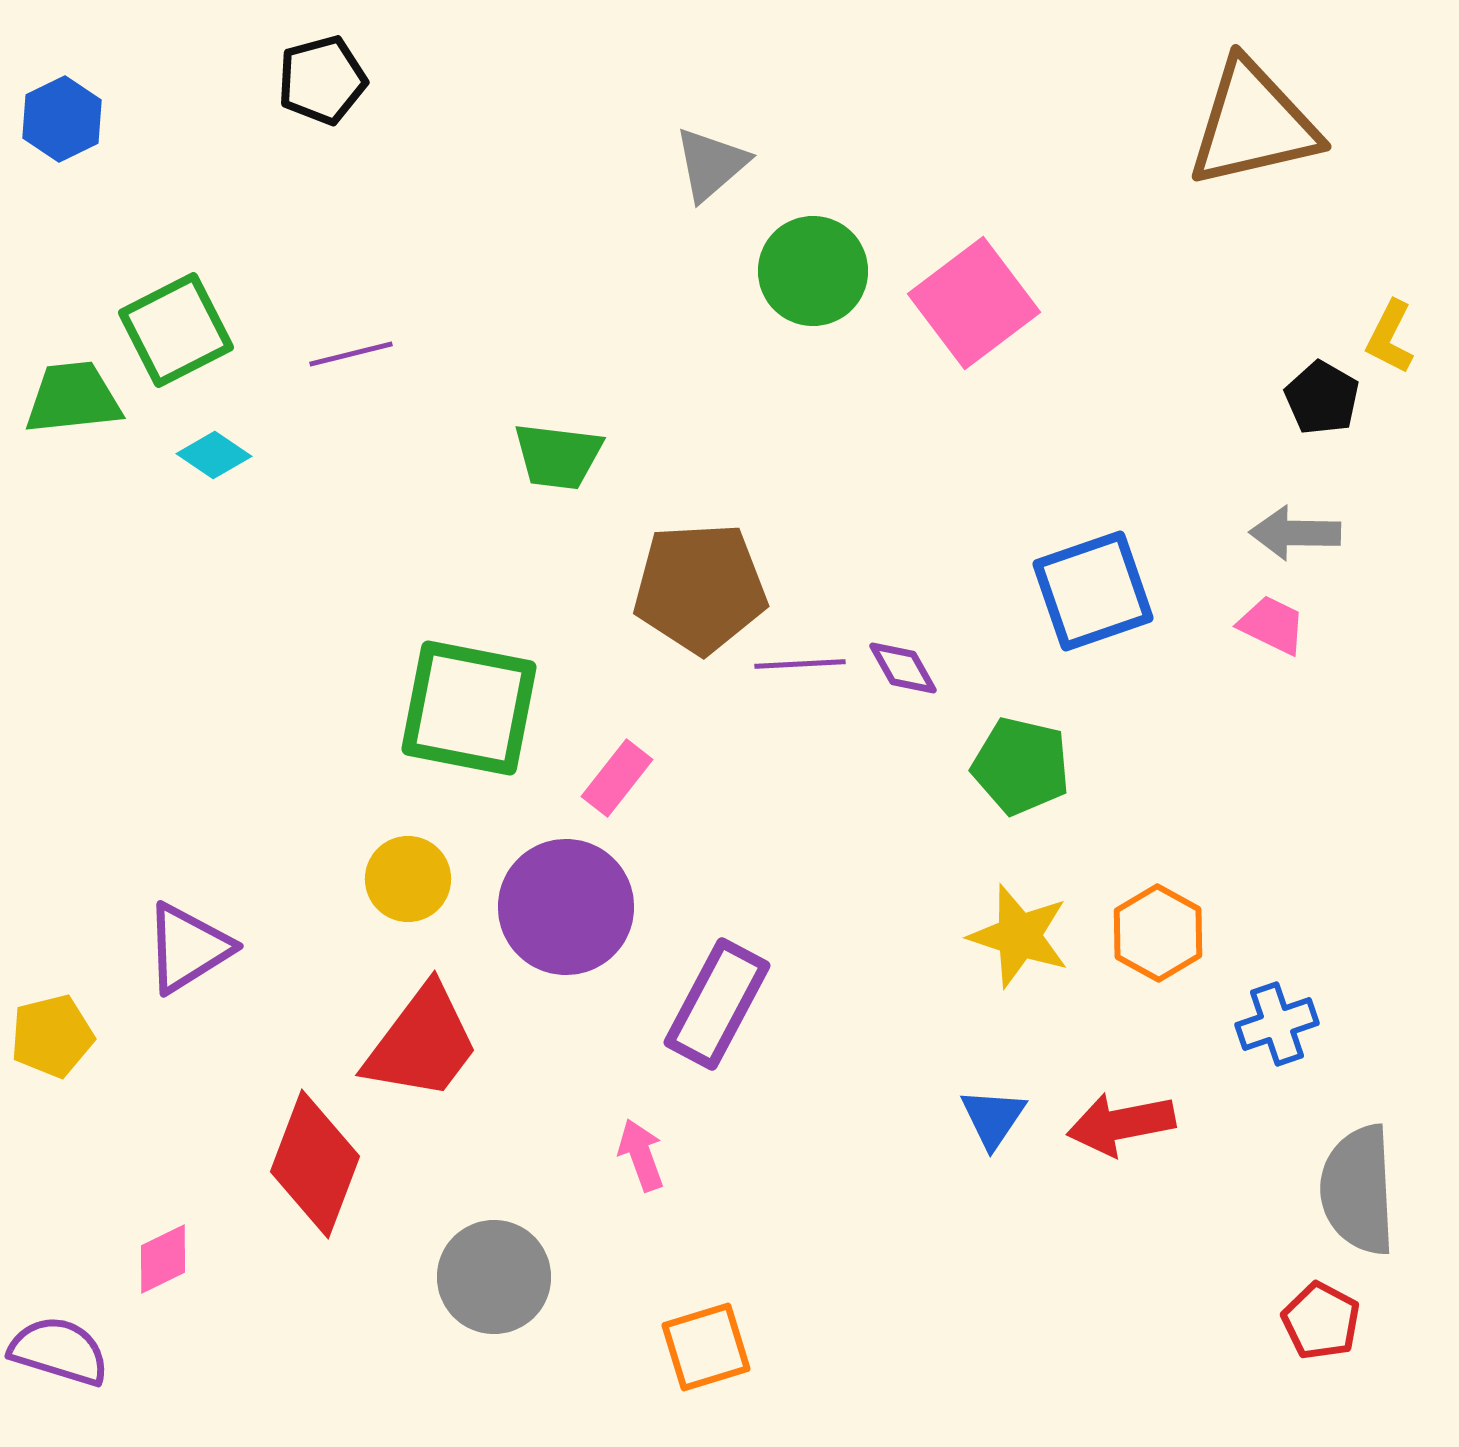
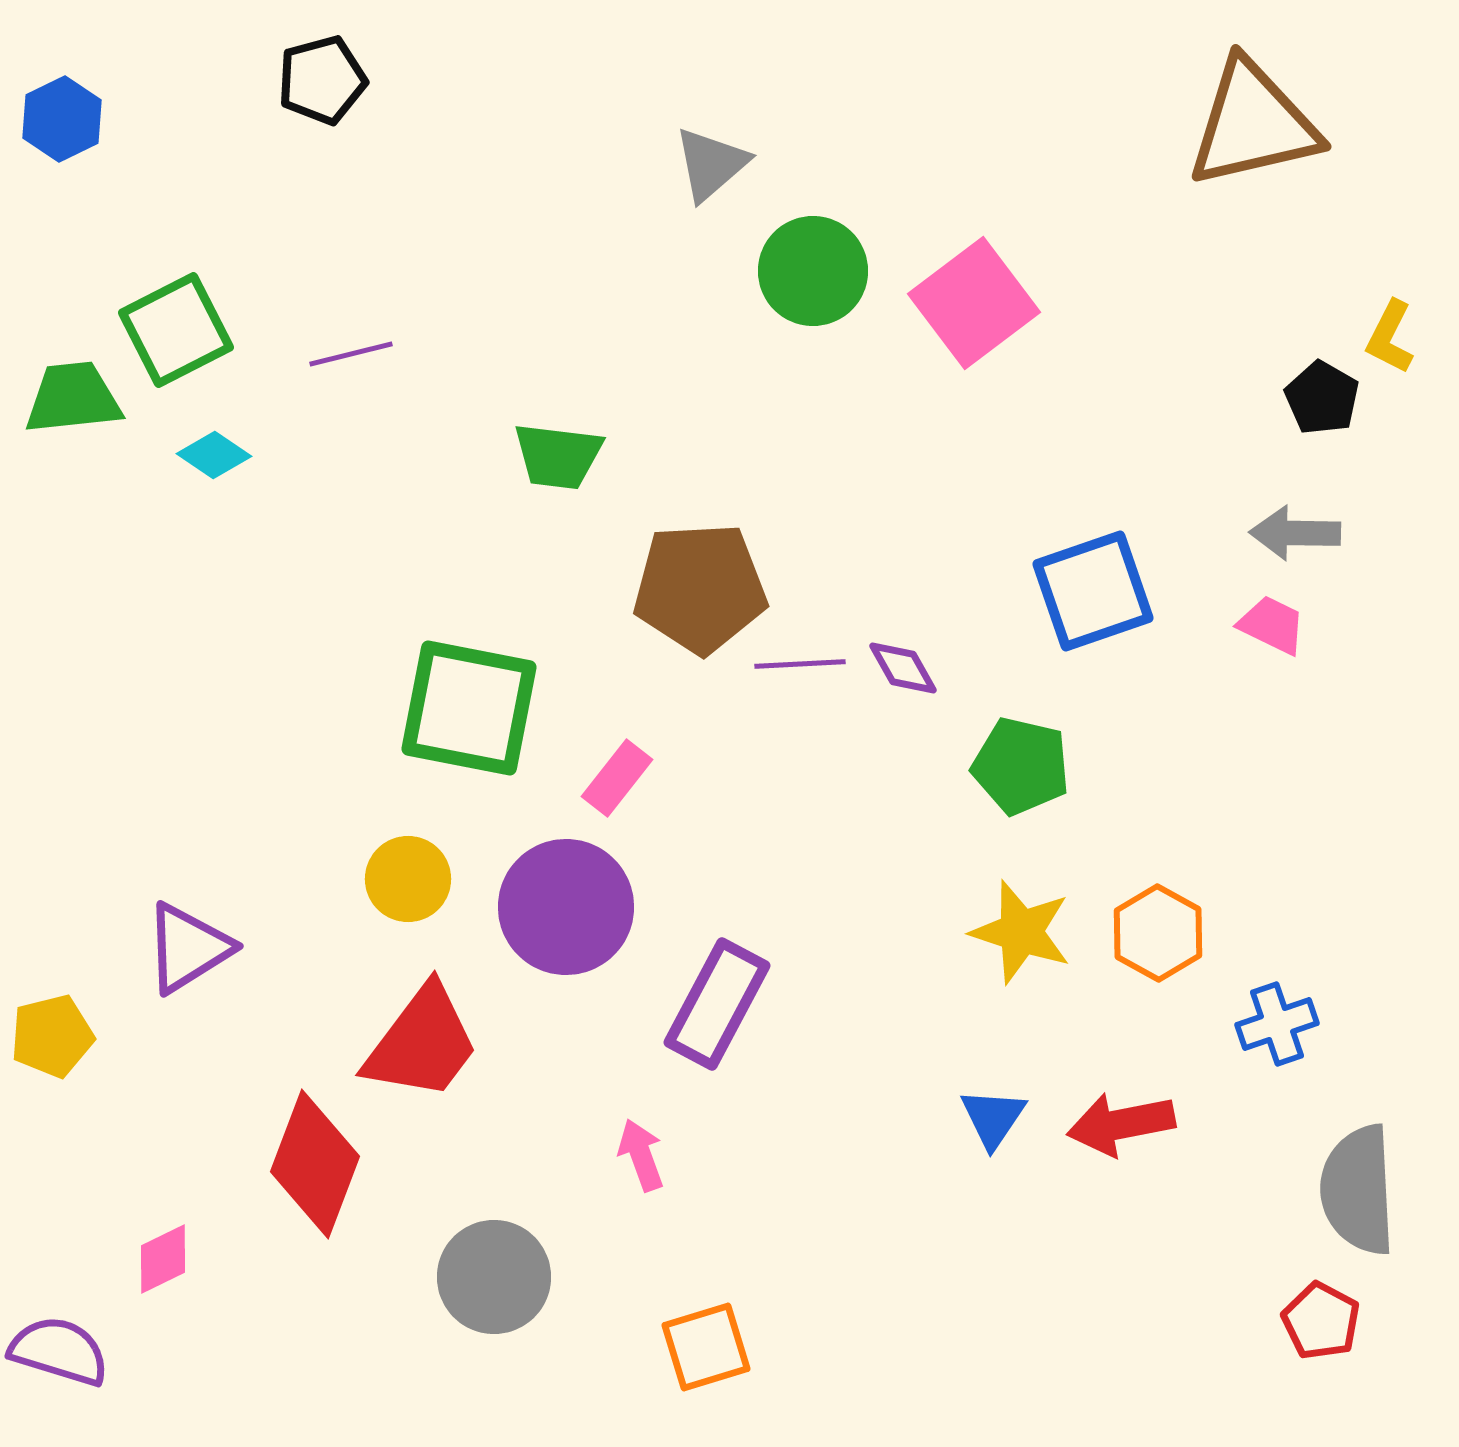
yellow star at (1019, 936): moved 2 px right, 4 px up
